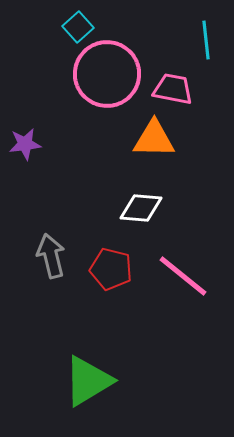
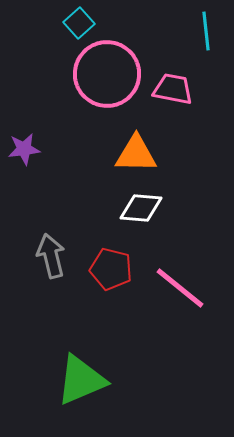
cyan square: moved 1 px right, 4 px up
cyan line: moved 9 px up
orange triangle: moved 18 px left, 15 px down
purple star: moved 1 px left, 5 px down
pink line: moved 3 px left, 12 px down
green triangle: moved 7 px left, 1 px up; rotated 8 degrees clockwise
